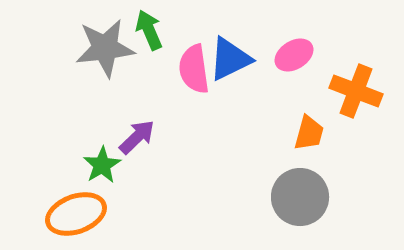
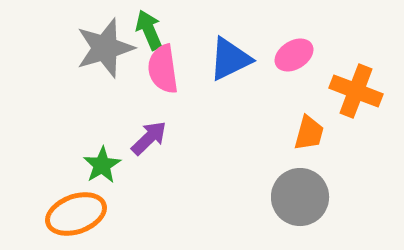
gray star: rotated 10 degrees counterclockwise
pink semicircle: moved 31 px left
purple arrow: moved 12 px right, 1 px down
